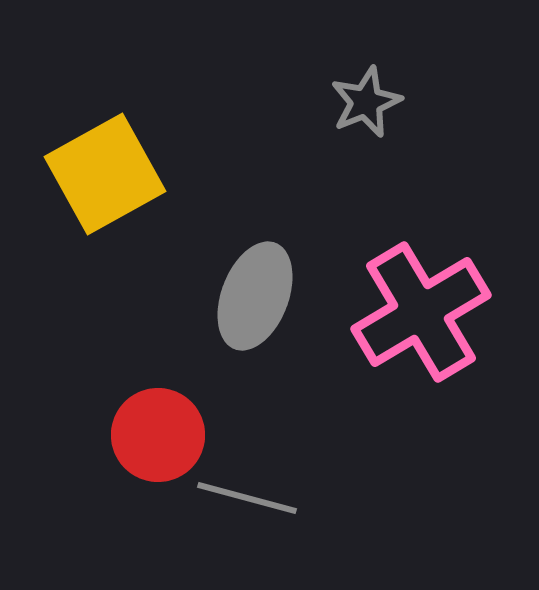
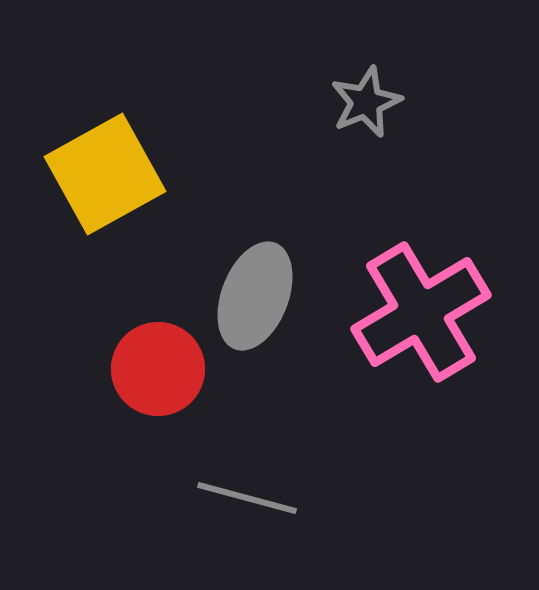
red circle: moved 66 px up
